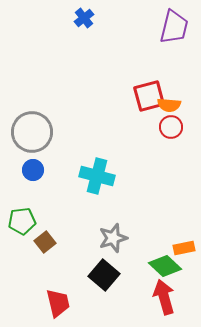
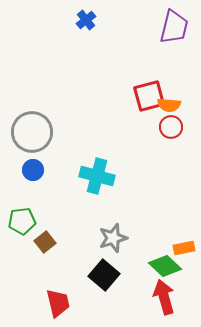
blue cross: moved 2 px right, 2 px down
